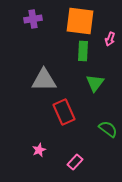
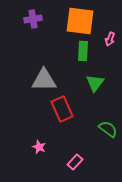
red rectangle: moved 2 px left, 3 px up
pink star: moved 3 px up; rotated 24 degrees counterclockwise
